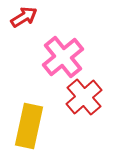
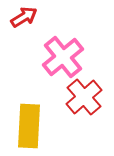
yellow rectangle: rotated 9 degrees counterclockwise
